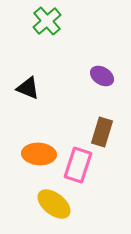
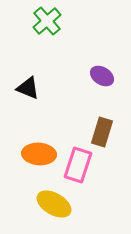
yellow ellipse: rotated 8 degrees counterclockwise
